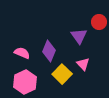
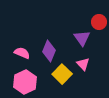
purple triangle: moved 3 px right, 2 px down
